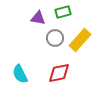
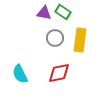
green rectangle: rotated 49 degrees clockwise
purple triangle: moved 6 px right, 5 px up
yellow rectangle: rotated 35 degrees counterclockwise
